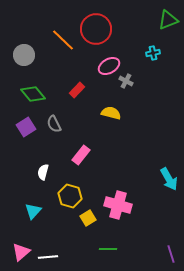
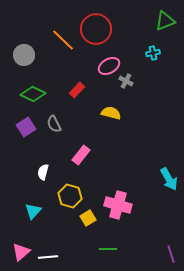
green triangle: moved 3 px left, 1 px down
green diamond: rotated 25 degrees counterclockwise
